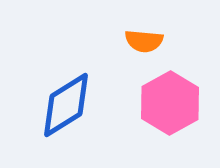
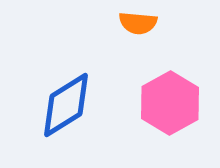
orange semicircle: moved 6 px left, 18 px up
